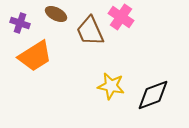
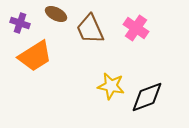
pink cross: moved 15 px right, 11 px down
brown trapezoid: moved 2 px up
black diamond: moved 6 px left, 2 px down
